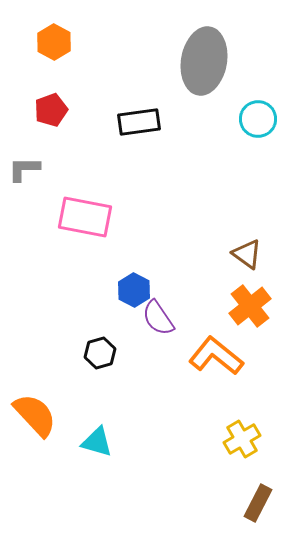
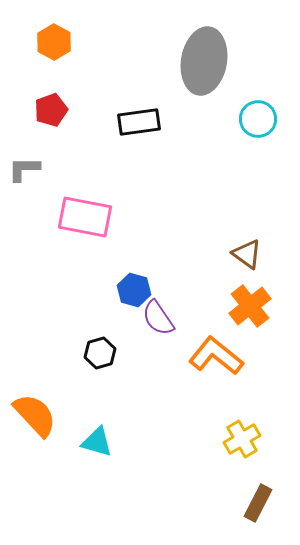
blue hexagon: rotated 12 degrees counterclockwise
